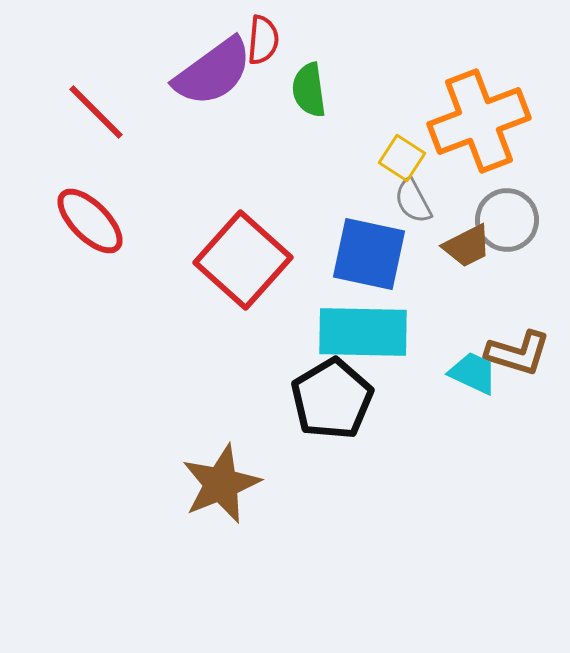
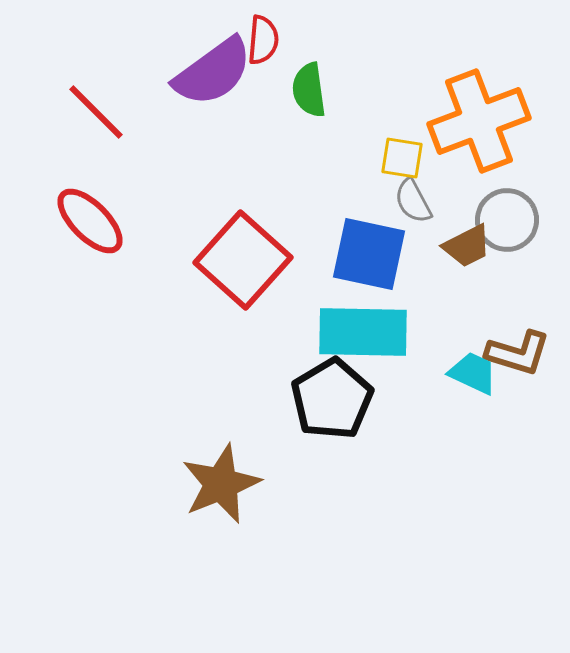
yellow square: rotated 24 degrees counterclockwise
